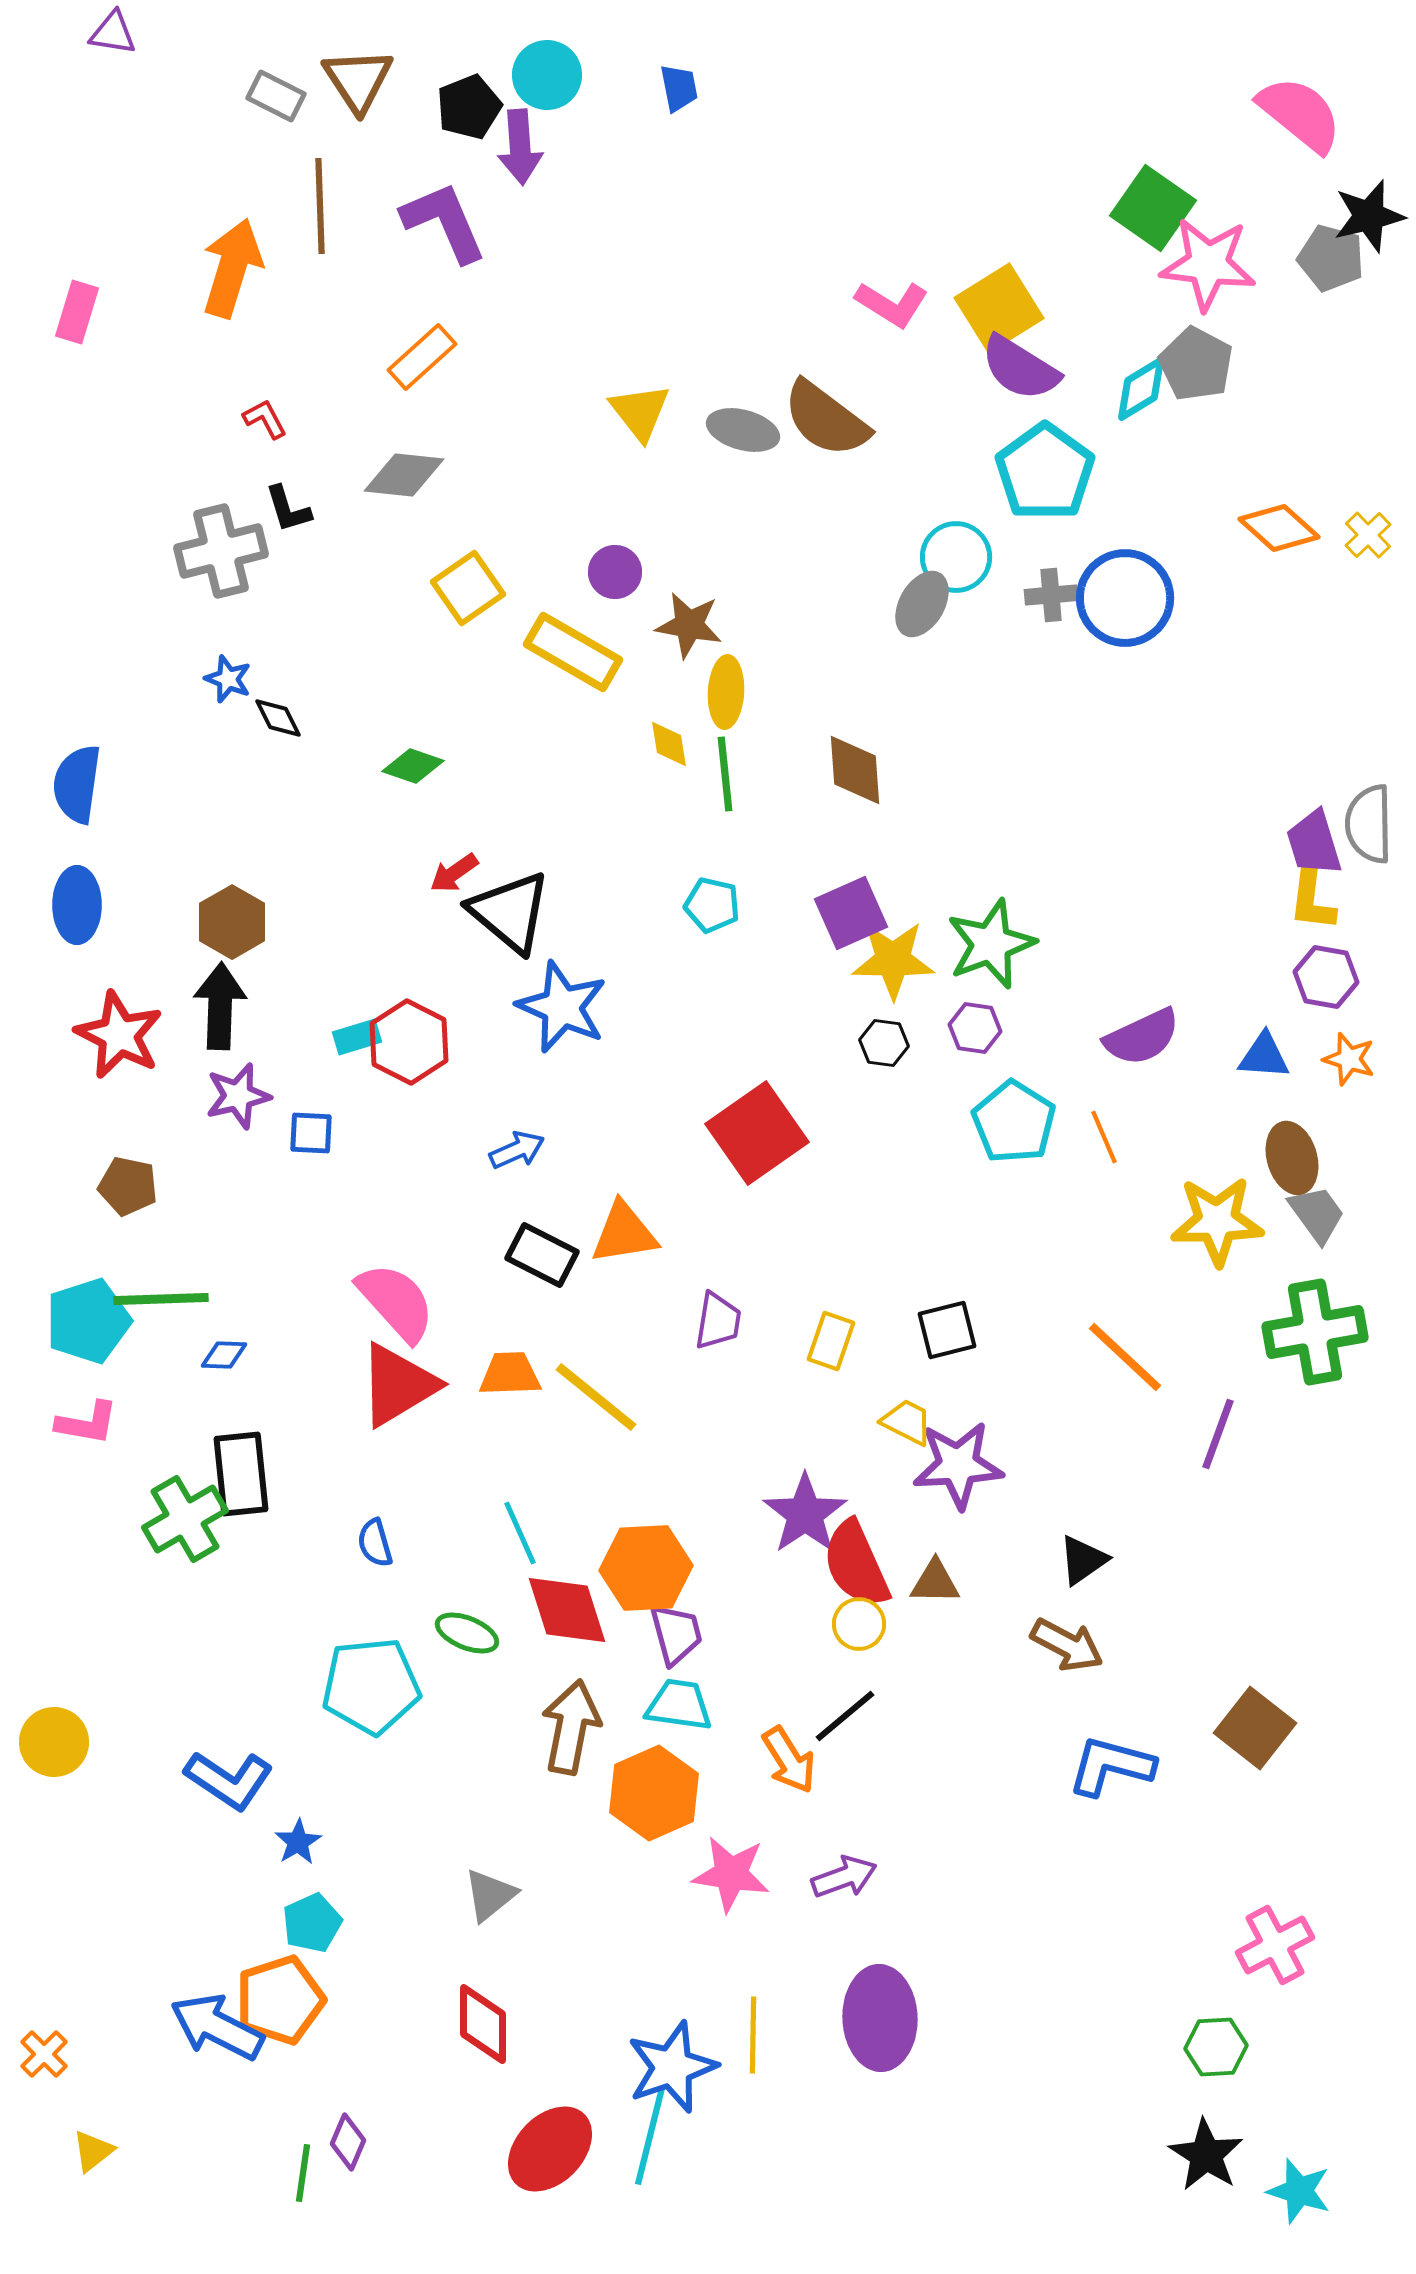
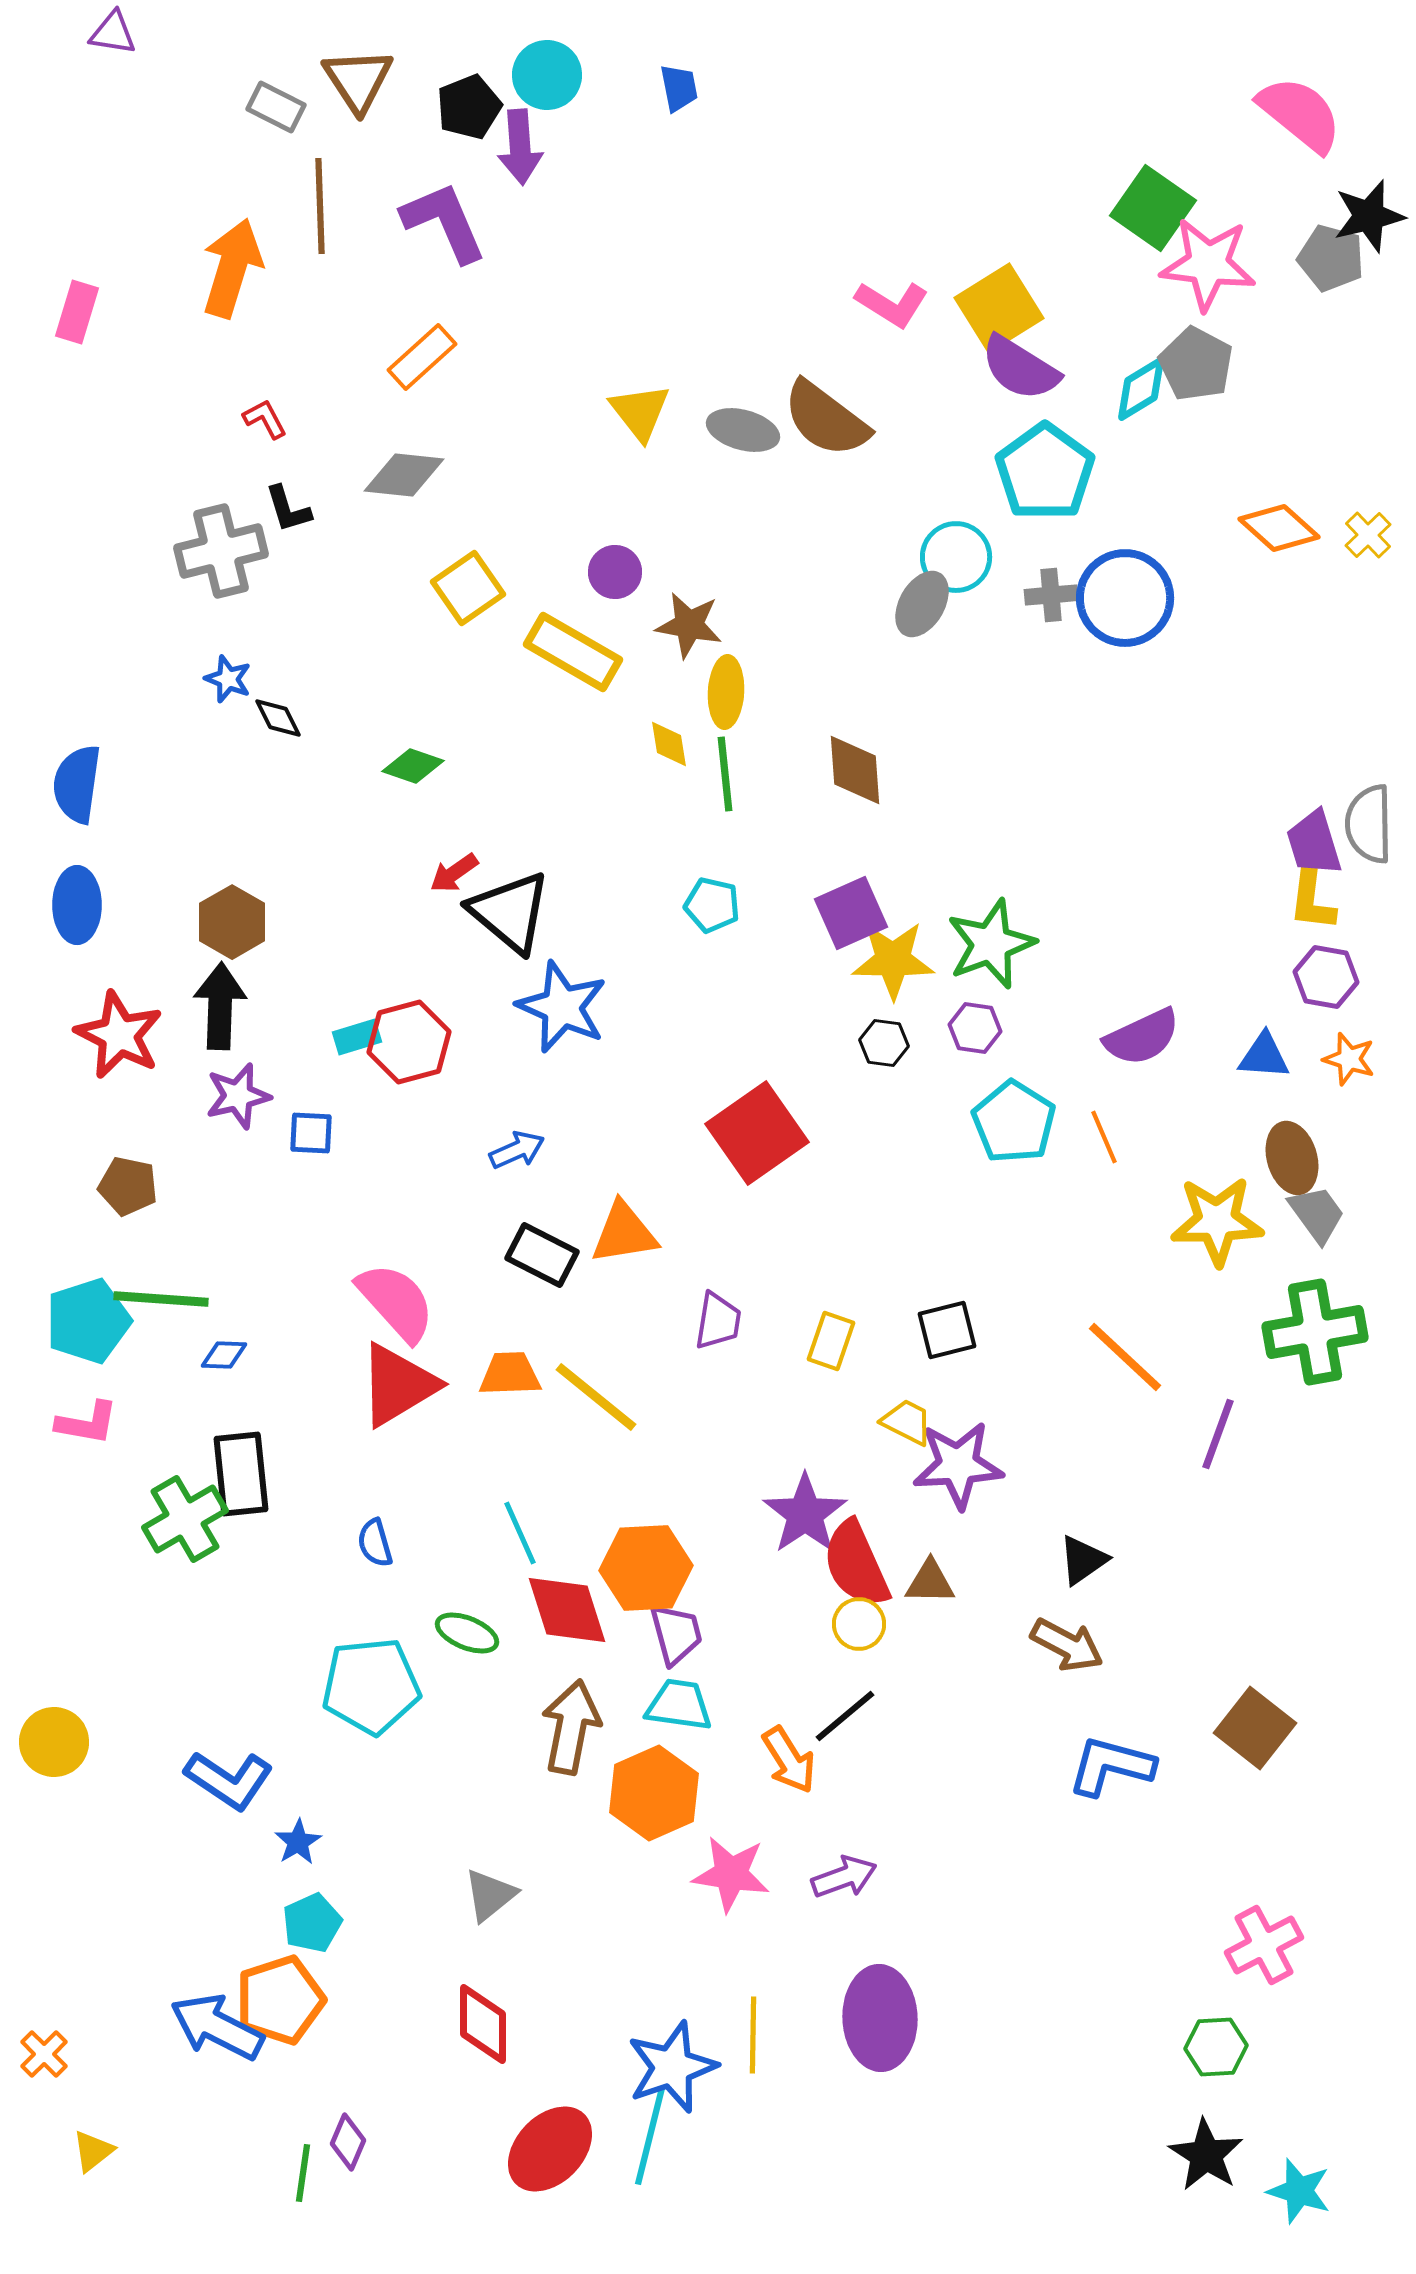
gray rectangle at (276, 96): moved 11 px down
red hexagon at (409, 1042): rotated 18 degrees clockwise
green line at (161, 1299): rotated 6 degrees clockwise
brown triangle at (935, 1582): moved 5 px left
pink cross at (1275, 1945): moved 11 px left
